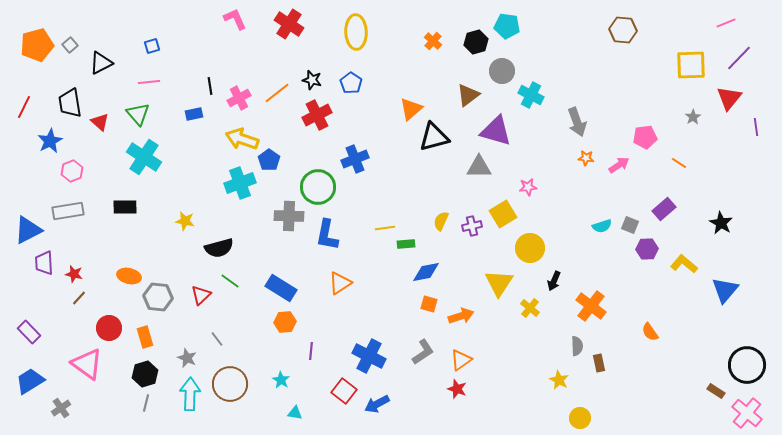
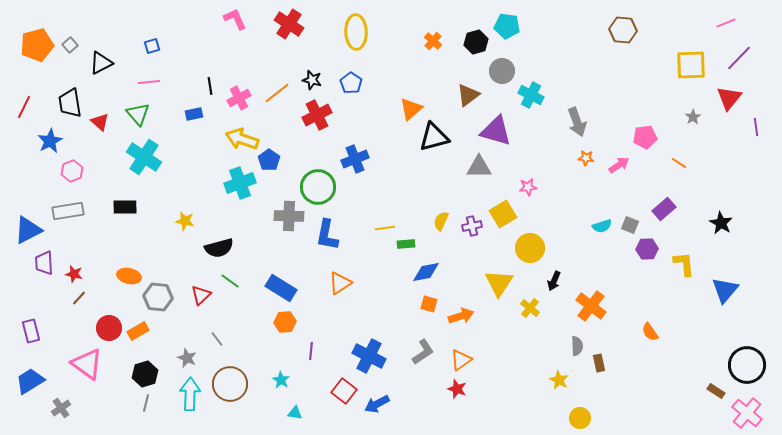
yellow L-shape at (684, 264): rotated 44 degrees clockwise
purple rectangle at (29, 332): moved 2 px right, 1 px up; rotated 30 degrees clockwise
orange rectangle at (145, 337): moved 7 px left, 6 px up; rotated 75 degrees clockwise
